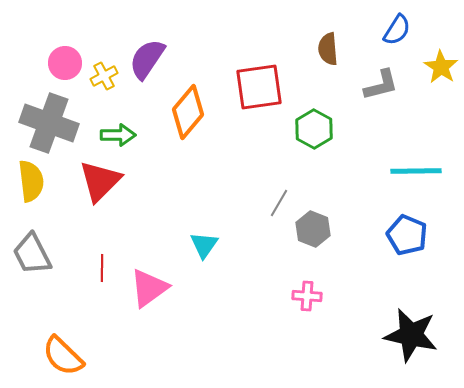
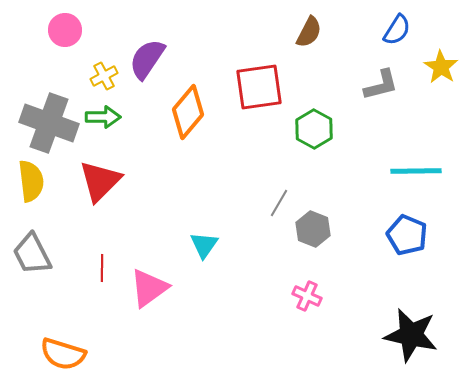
brown semicircle: moved 19 px left, 17 px up; rotated 148 degrees counterclockwise
pink circle: moved 33 px up
green arrow: moved 15 px left, 18 px up
pink cross: rotated 20 degrees clockwise
orange semicircle: moved 2 px up; rotated 27 degrees counterclockwise
